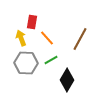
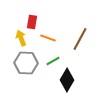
orange line: moved 1 px right; rotated 28 degrees counterclockwise
green line: moved 2 px right, 1 px down
